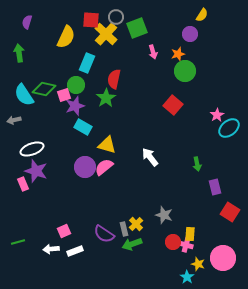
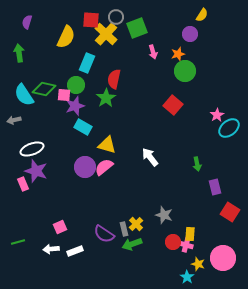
pink square at (64, 95): rotated 24 degrees clockwise
pink square at (64, 231): moved 4 px left, 4 px up
